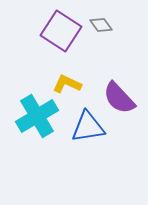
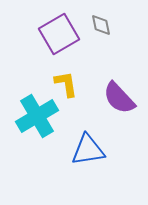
gray diamond: rotated 25 degrees clockwise
purple square: moved 2 px left, 3 px down; rotated 27 degrees clockwise
yellow L-shape: moved 1 px left; rotated 56 degrees clockwise
blue triangle: moved 23 px down
